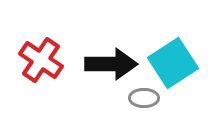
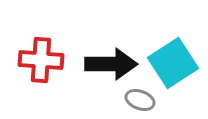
red cross: rotated 30 degrees counterclockwise
gray ellipse: moved 4 px left, 2 px down; rotated 20 degrees clockwise
